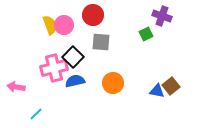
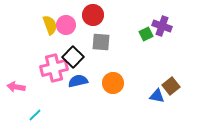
purple cross: moved 10 px down
pink circle: moved 2 px right
blue semicircle: moved 3 px right
blue triangle: moved 5 px down
cyan line: moved 1 px left, 1 px down
